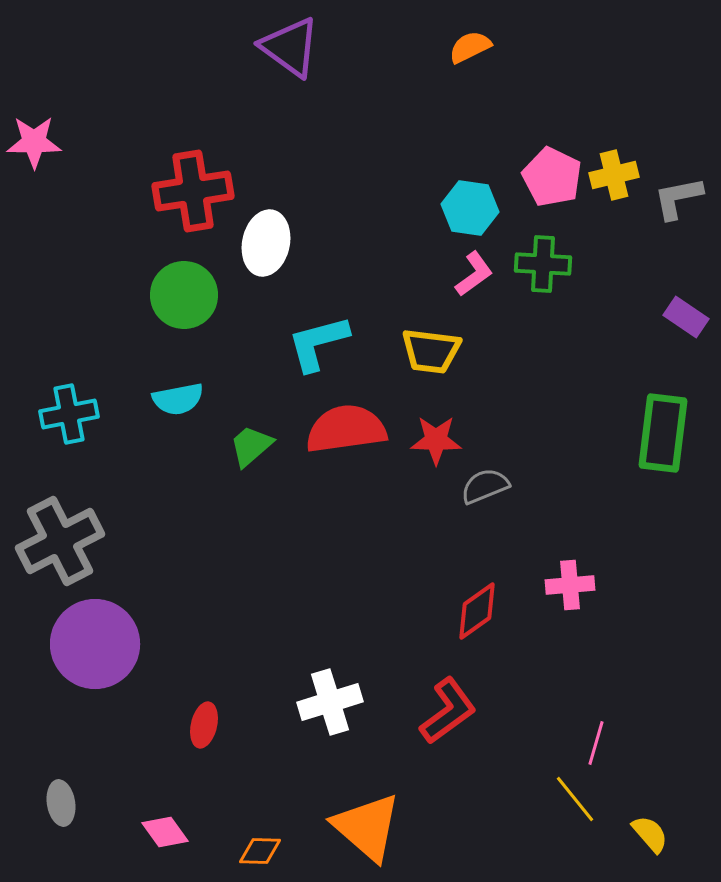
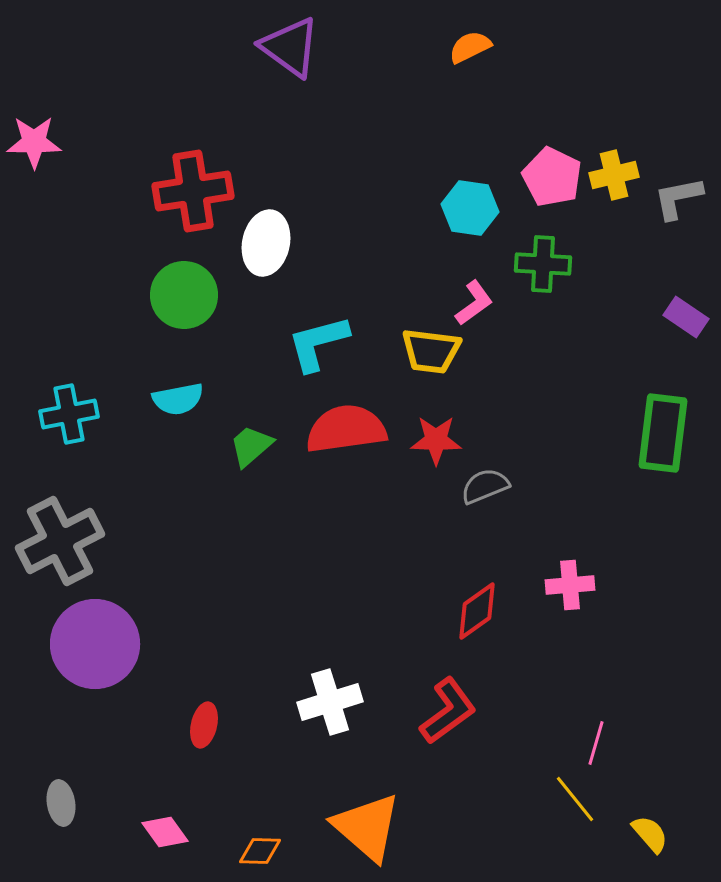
pink L-shape: moved 29 px down
